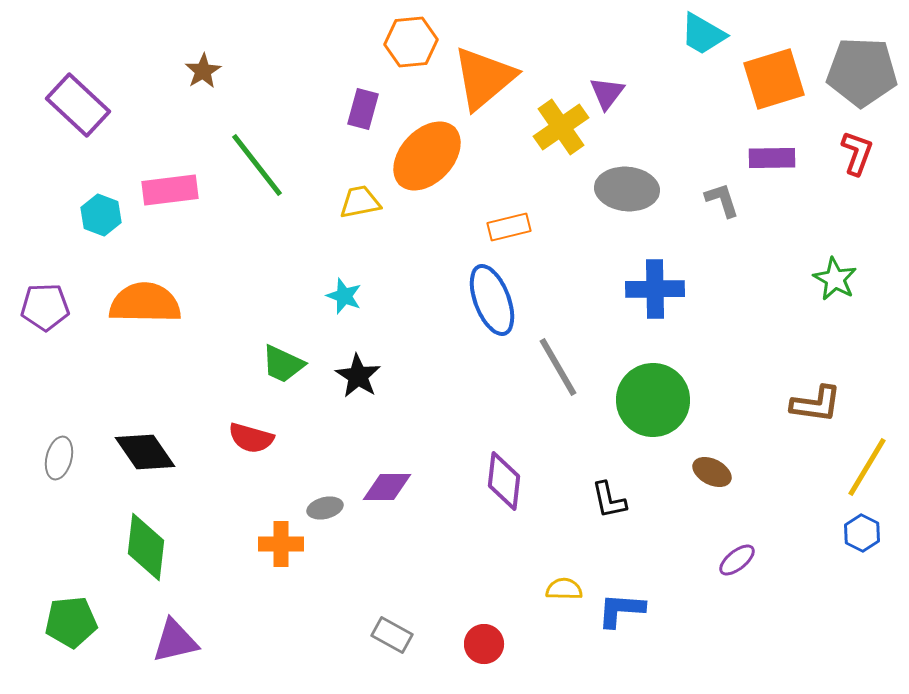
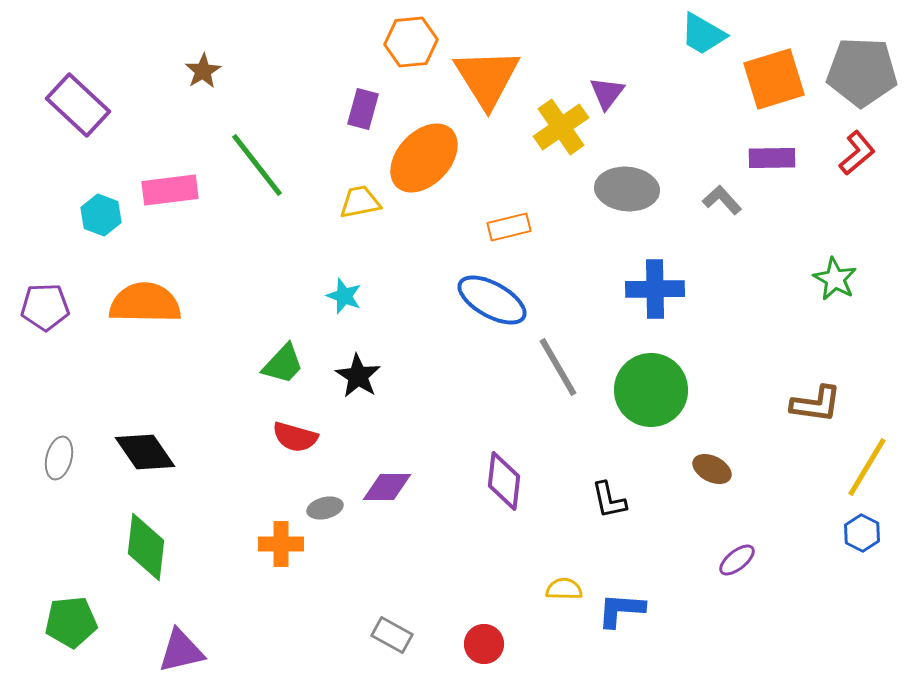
orange triangle at (484, 78): moved 3 px right; rotated 22 degrees counterclockwise
red L-shape at (857, 153): rotated 30 degrees clockwise
orange ellipse at (427, 156): moved 3 px left, 2 px down
gray L-shape at (722, 200): rotated 24 degrees counterclockwise
blue ellipse at (492, 300): rotated 40 degrees counterclockwise
green trapezoid at (283, 364): rotated 72 degrees counterclockwise
green circle at (653, 400): moved 2 px left, 10 px up
red semicircle at (251, 438): moved 44 px right, 1 px up
brown ellipse at (712, 472): moved 3 px up
purple triangle at (175, 641): moved 6 px right, 10 px down
